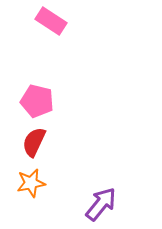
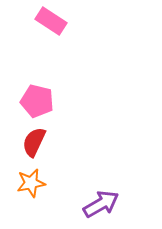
purple arrow: rotated 21 degrees clockwise
